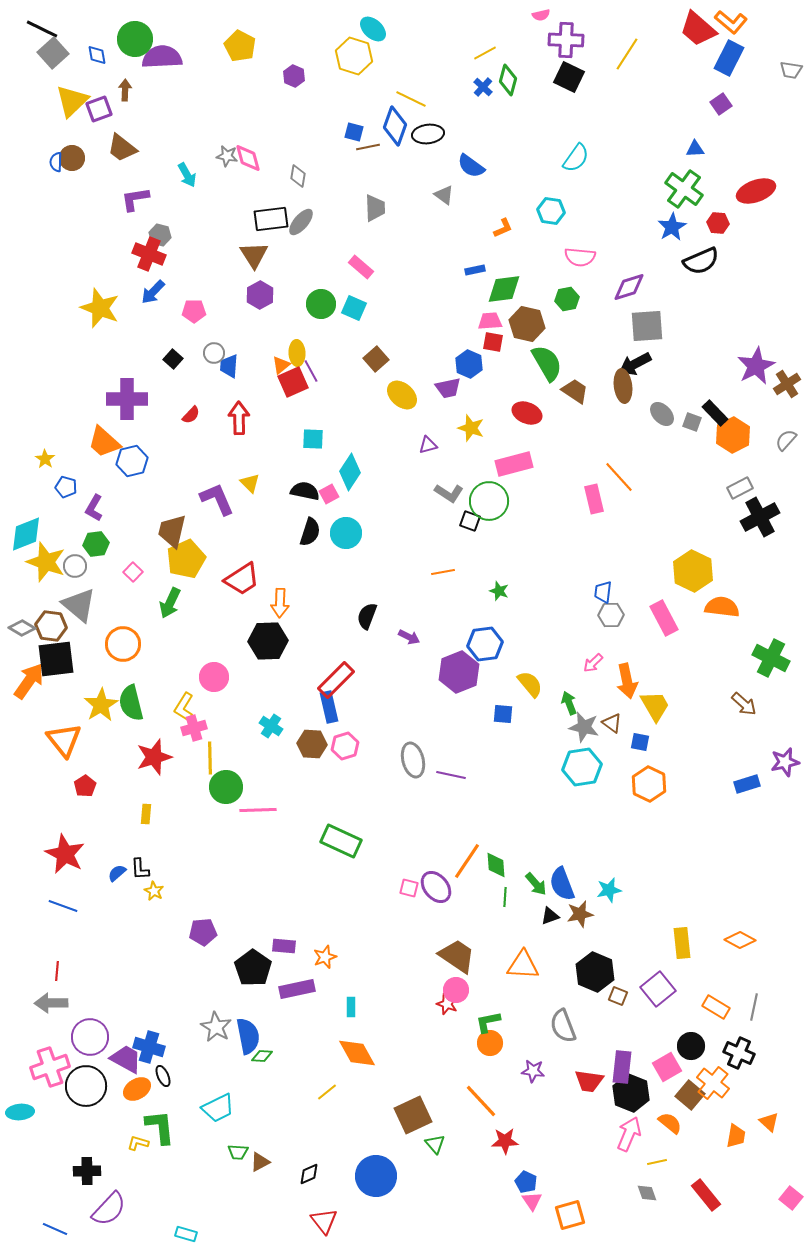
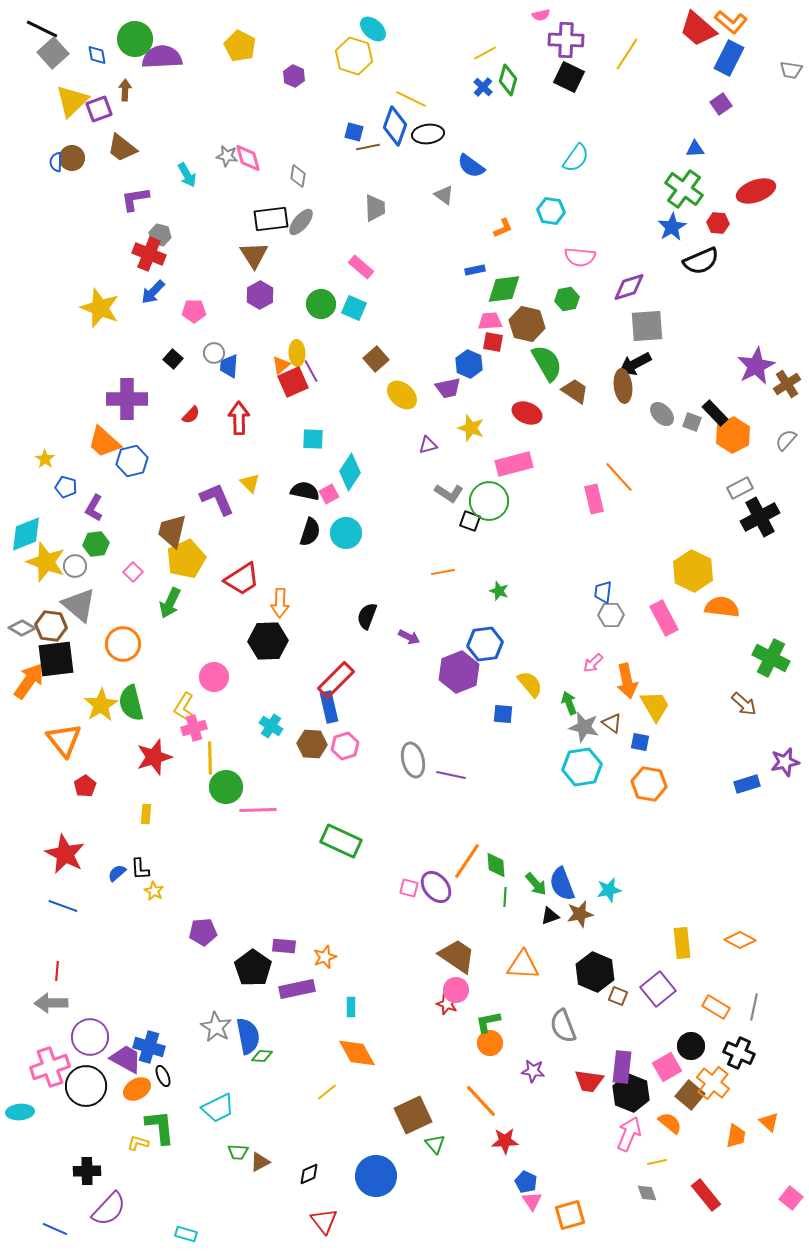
orange hexagon at (649, 784): rotated 16 degrees counterclockwise
